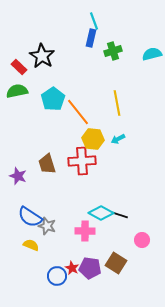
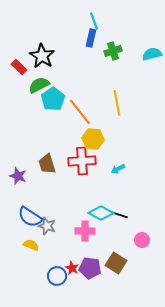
green semicircle: moved 22 px right, 6 px up; rotated 15 degrees counterclockwise
orange line: moved 2 px right
cyan arrow: moved 30 px down
